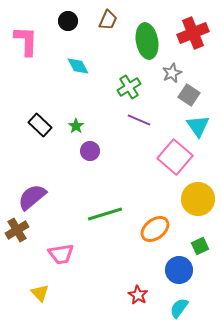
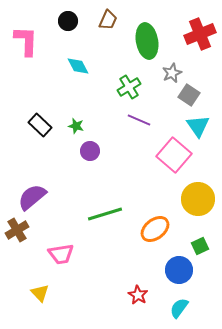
red cross: moved 7 px right, 1 px down
green star: rotated 21 degrees counterclockwise
pink square: moved 1 px left, 2 px up
